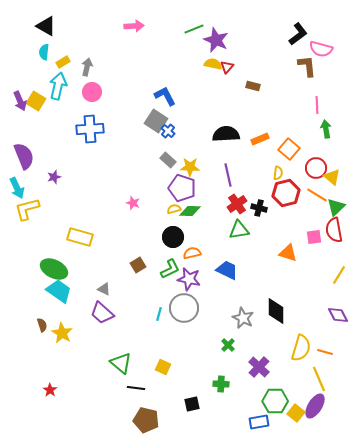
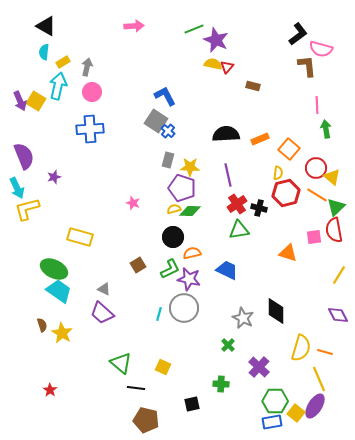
gray rectangle at (168, 160): rotated 63 degrees clockwise
blue rectangle at (259, 422): moved 13 px right
